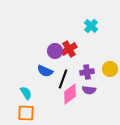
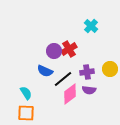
purple circle: moved 1 px left
black line: rotated 30 degrees clockwise
